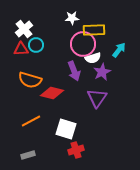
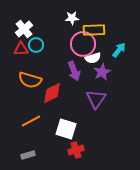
red diamond: rotated 40 degrees counterclockwise
purple triangle: moved 1 px left, 1 px down
